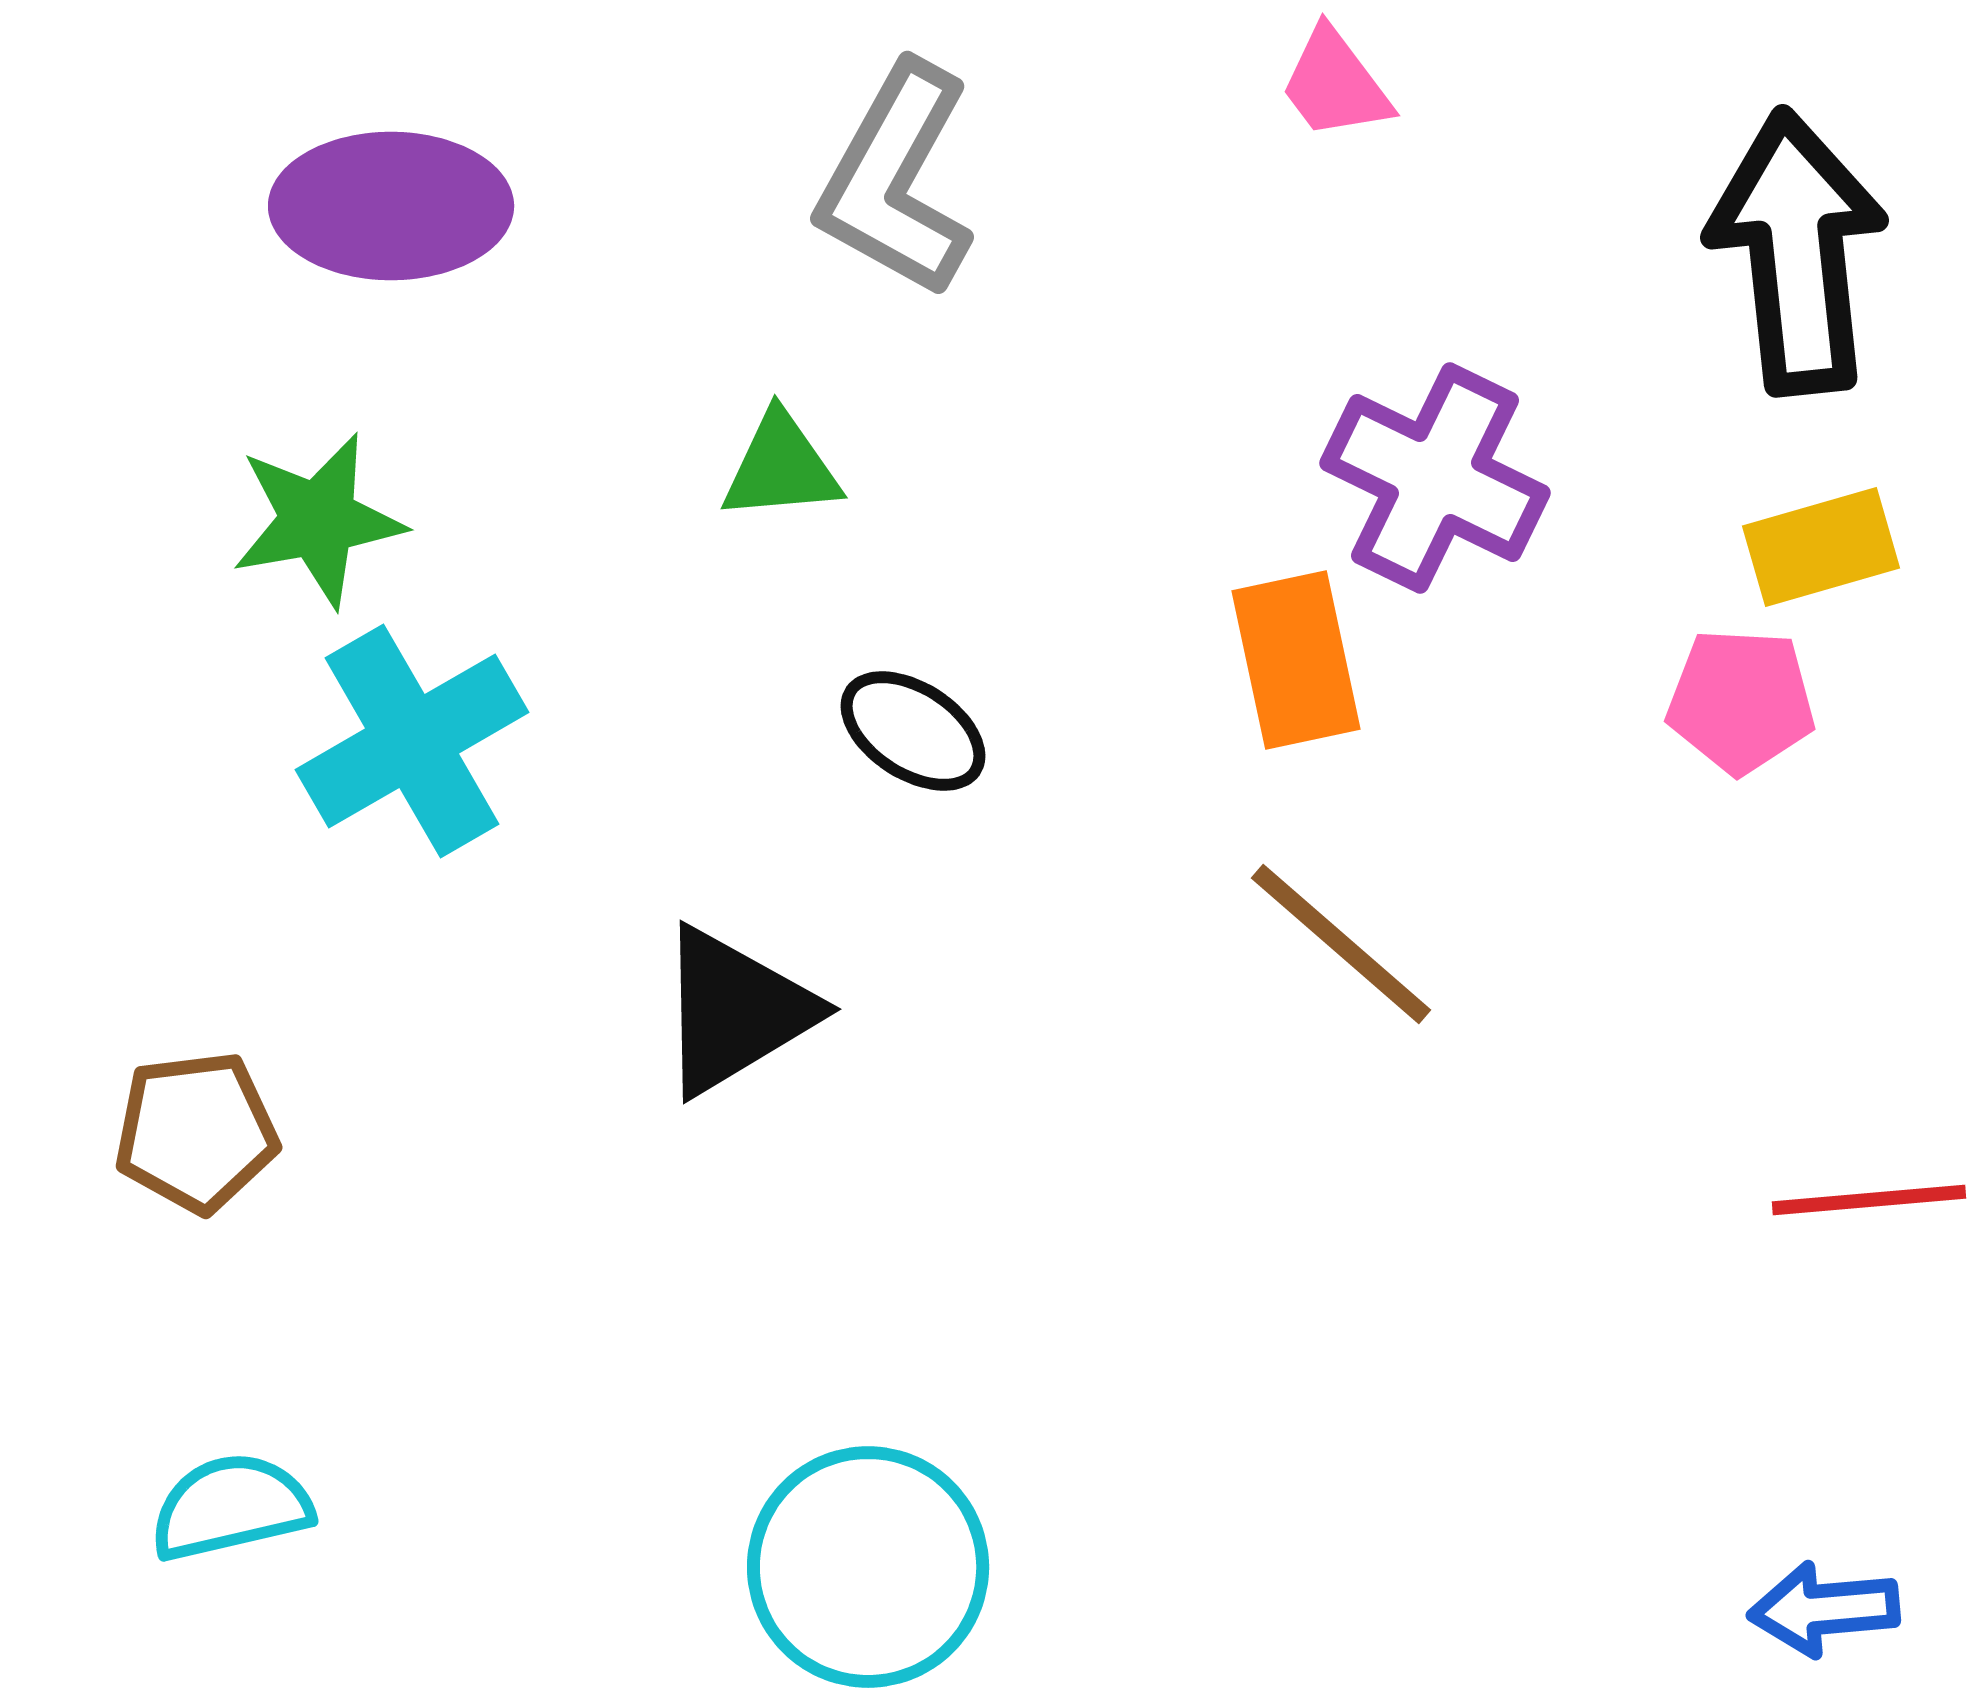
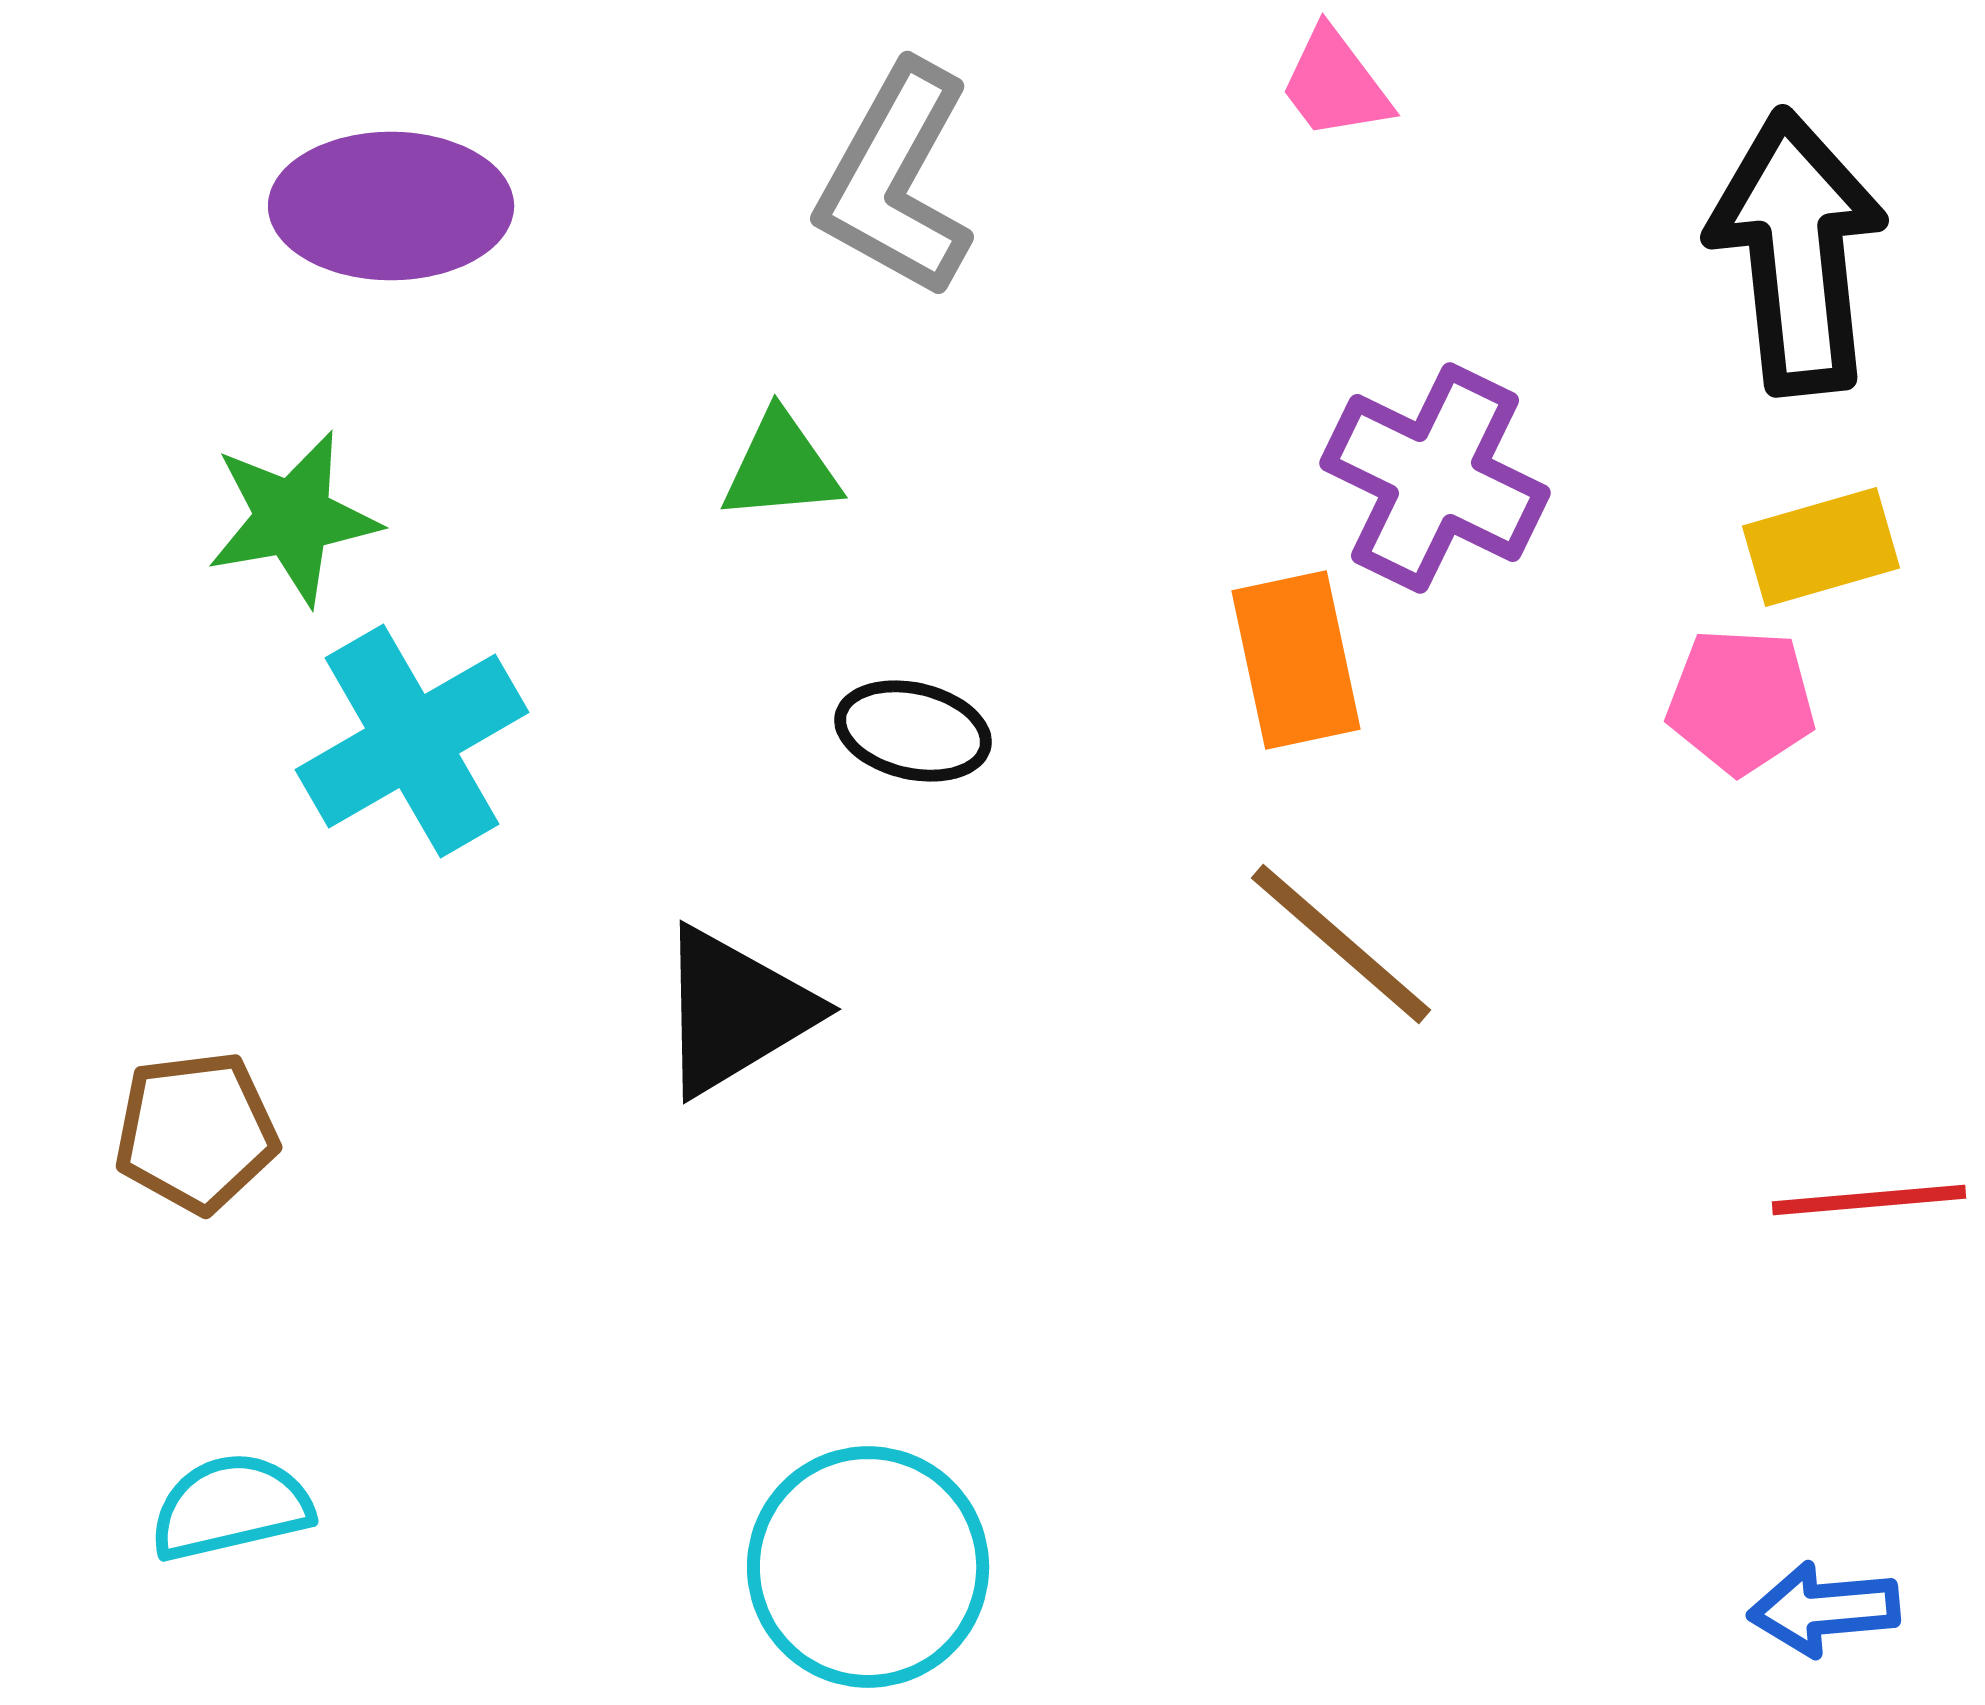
green star: moved 25 px left, 2 px up
black ellipse: rotated 20 degrees counterclockwise
